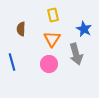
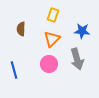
yellow rectangle: rotated 32 degrees clockwise
blue star: moved 2 px left, 2 px down; rotated 21 degrees counterclockwise
orange triangle: rotated 12 degrees clockwise
gray arrow: moved 1 px right, 5 px down
blue line: moved 2 px right, 8 px down
